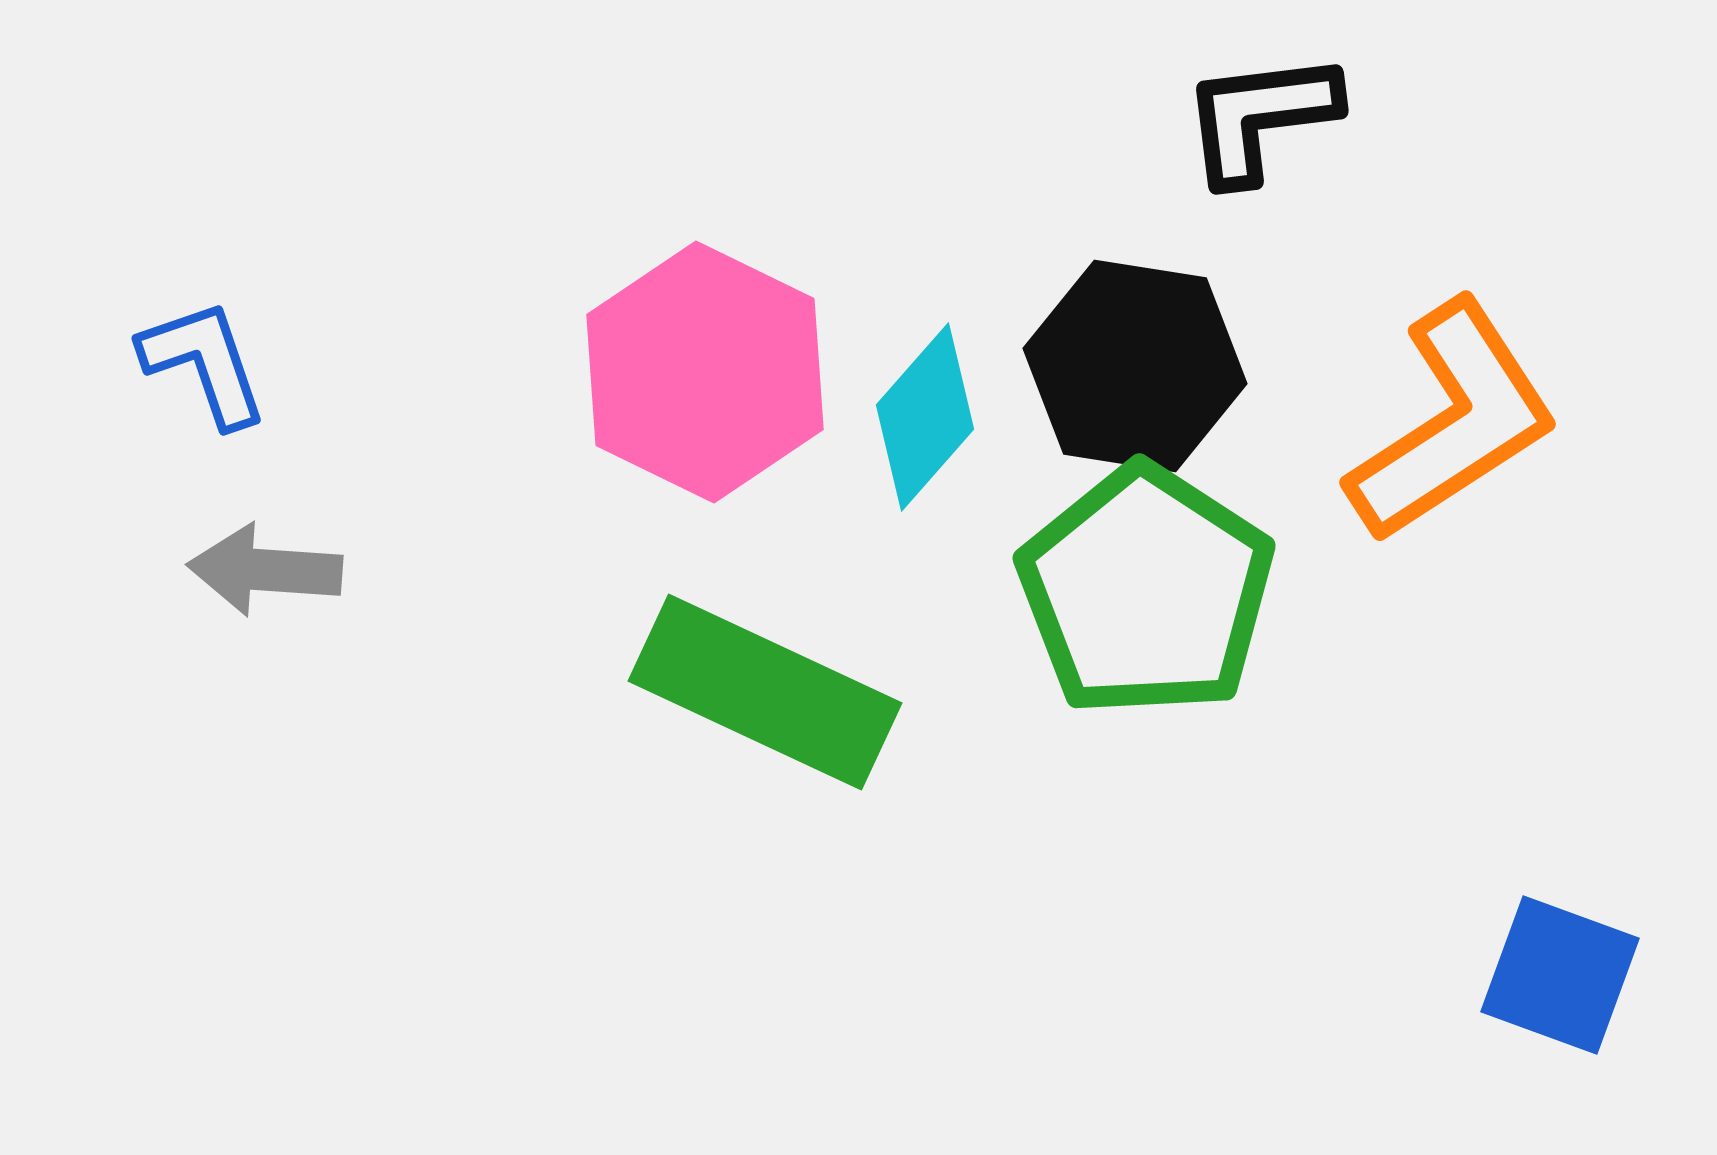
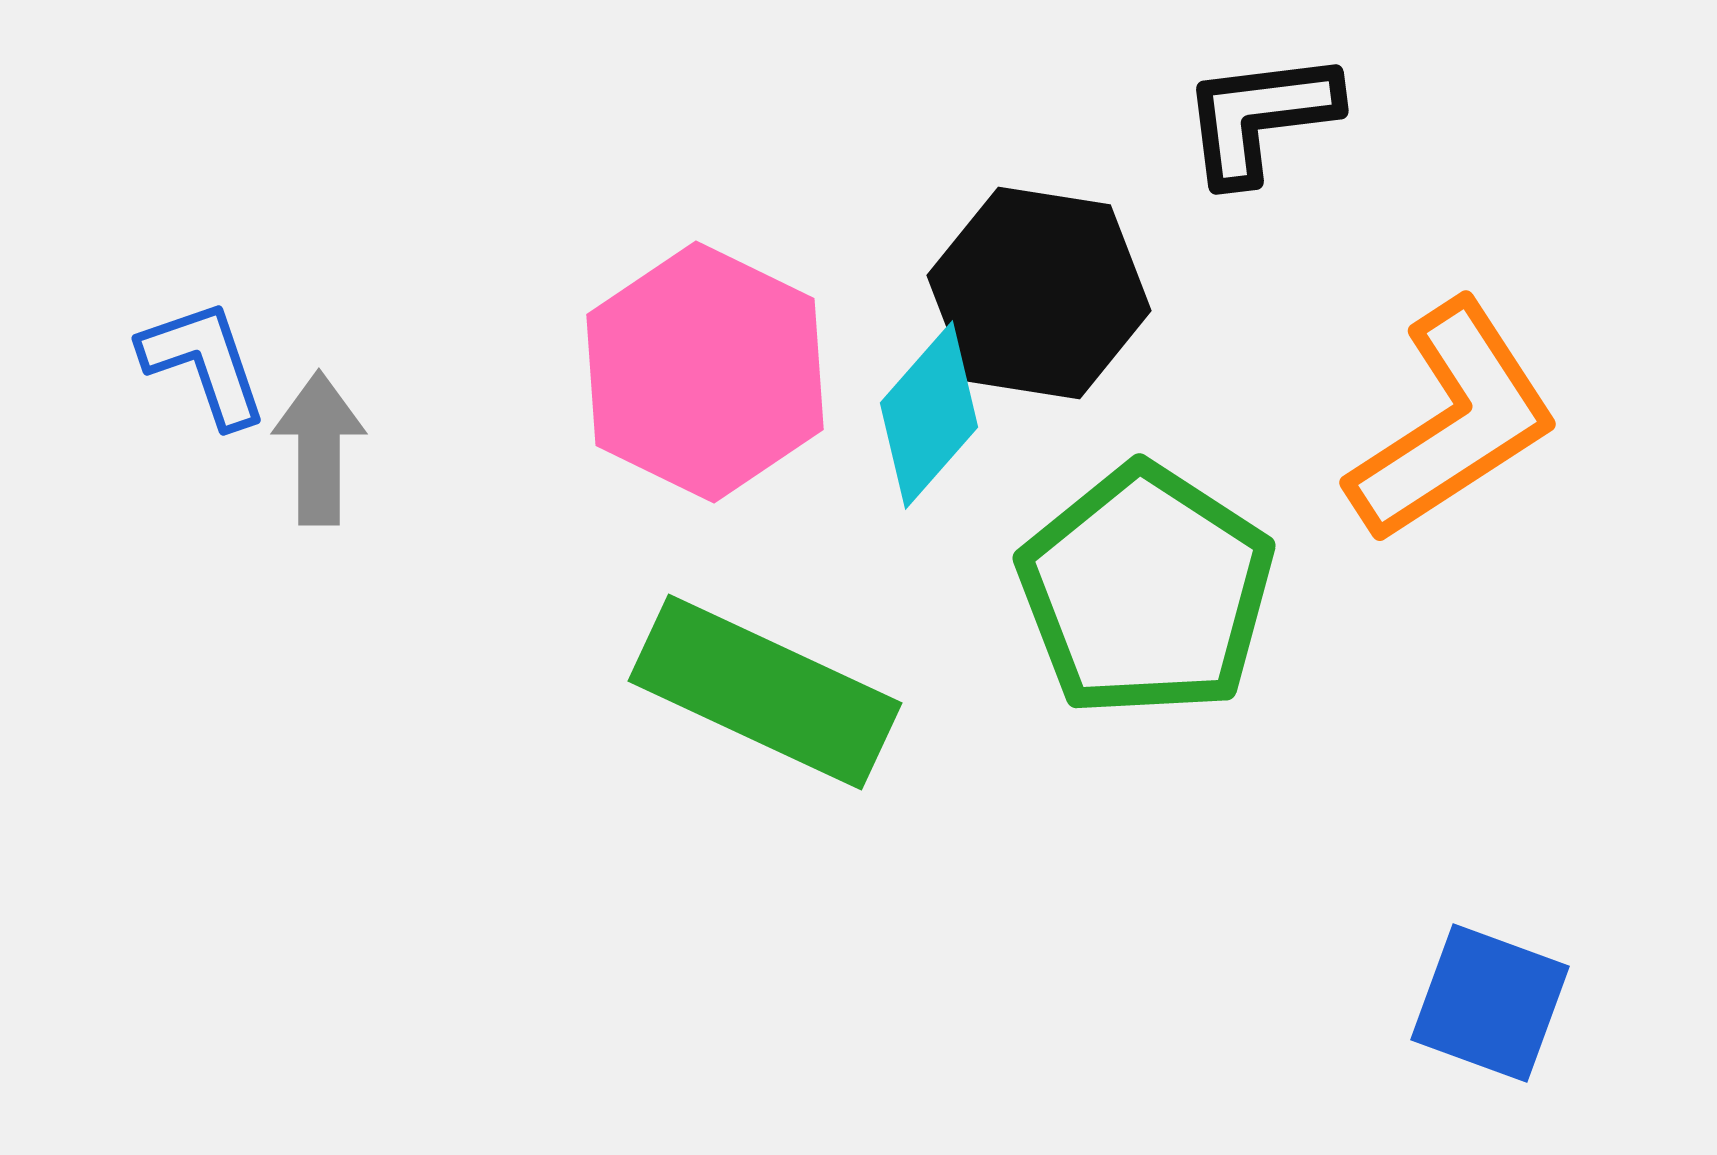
black hexagon: moved 96 px left, 73 px up
cyan diamond: moved 4 px right, 2 px up
gray arrow: moved 54 px right, 122 px up; rotated 86 degrees clockwise
blue square: moved 70 px left, 28 px down
